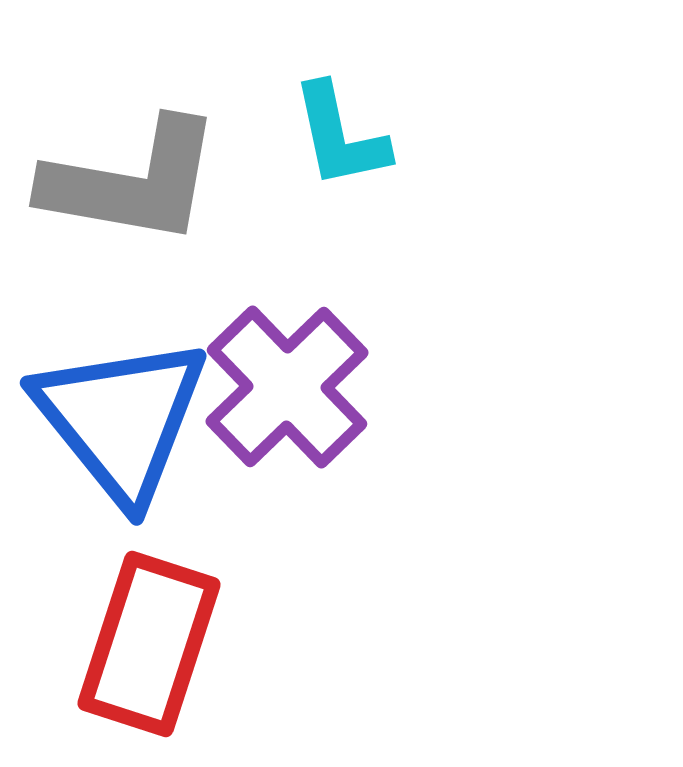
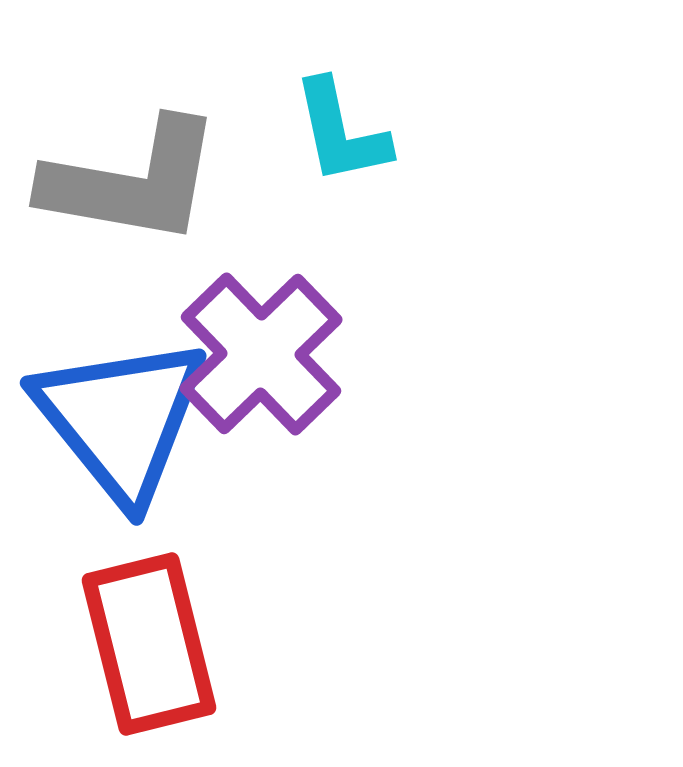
cyan L-shape: moved 1 px right, 4 px up
purple cross: moved 26 px left, 33 px up
red rectangle: rotated 32 degrees counterclockwise
